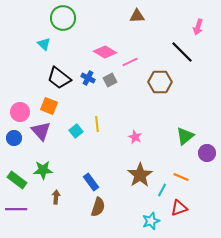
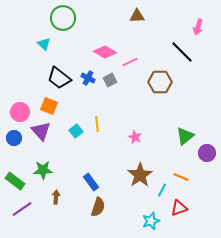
green rectangle: moved 2 px left, 1 px down
purple line: moved 6 px right; rotated 35 degrees counterclockwise
